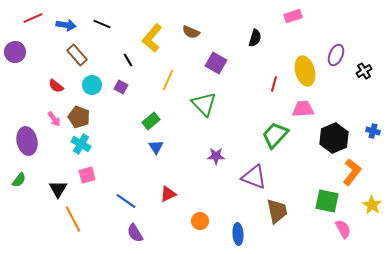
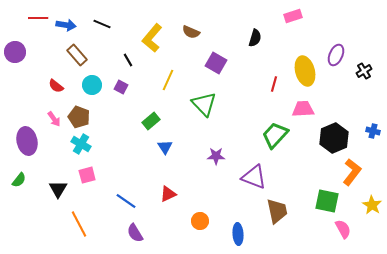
red line at (33, 18): moved 5 px right; rotated 24 degrees clockwise
blue triangle at (156, 147): moved 9 px right
orange line at (73, 219): moved 6 px right, 5 px down
